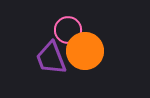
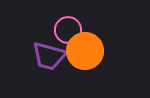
purple trapezoid: moved 2 px left, 2 px up; rotated 54 degrees counterclockwise
